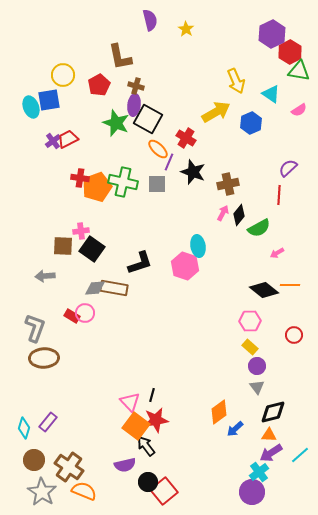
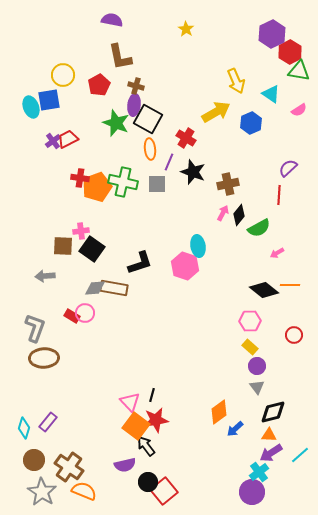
purple semicircle at (150, 20): moved 38 px left; rotated 65 degrees counterclockwise
orange ellipse at (158, 149): moved 8 px left; rotated 40 degrees clockwise
